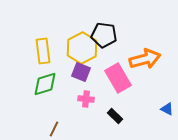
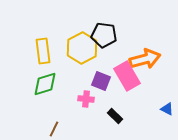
purple square: moved 20 px right, 9 px down
pink rectangle: moved 9 px right, 2 px up
